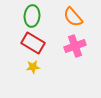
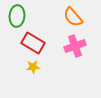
green ellipse: moved 15 px left
